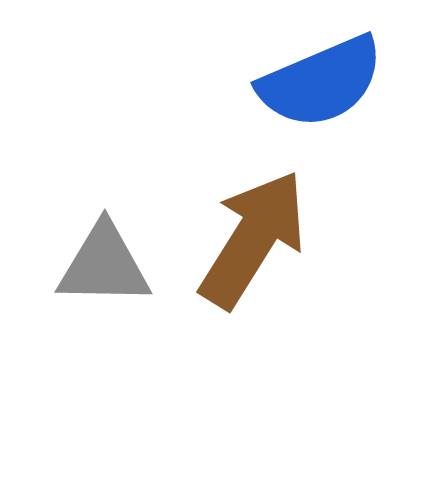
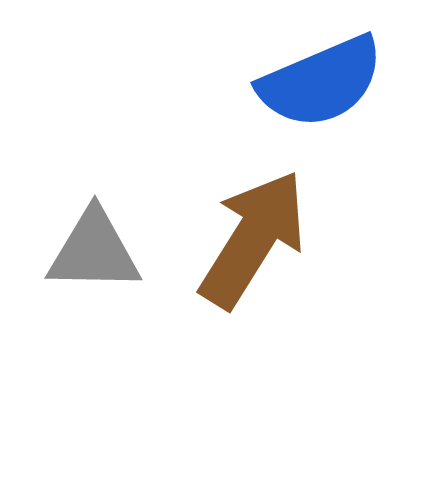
gray triangle: moved 10 px left, 14 px up
